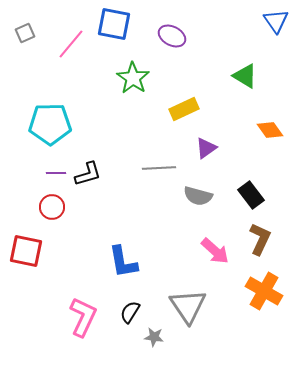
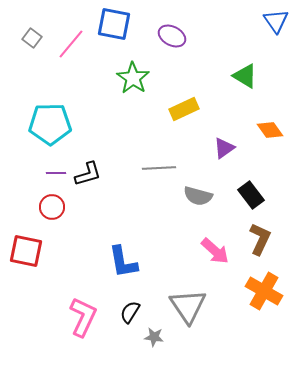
gray square: moved 7 px right, 5 px down; rotated 30 degrees counterclockwise
purple triangle: moved 18 px right
